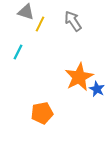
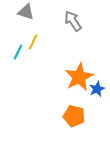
yellow line: moved 7 px left, 18 px down
blue star: rotated 21 degrees clockwise
orange pentagon: moved 32 px right, 3 px down; rotated 25 degrees clockwise
